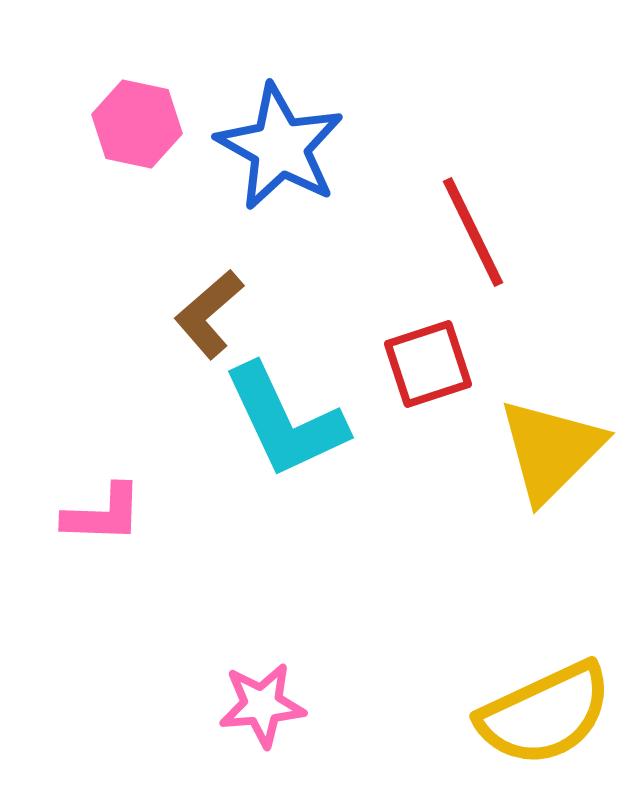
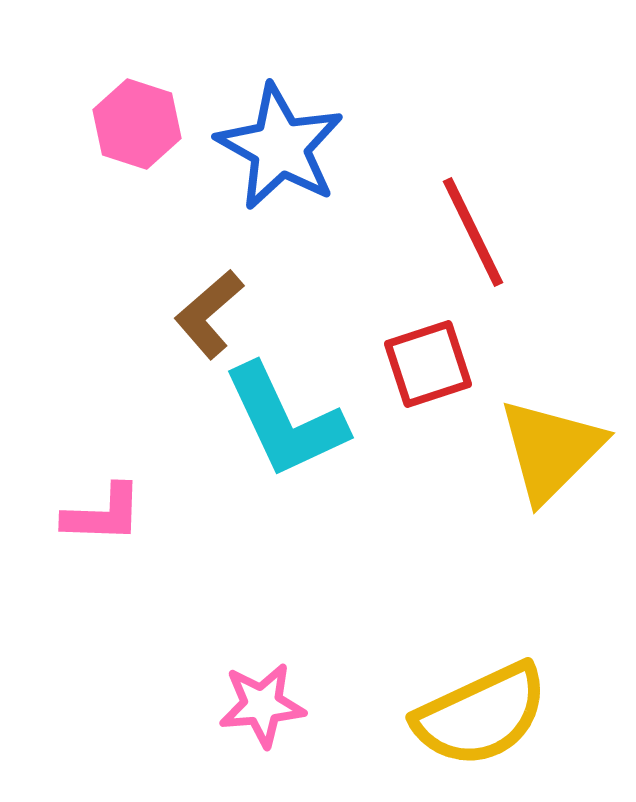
pink hexagon: rotated 6 degrees clockwise
yellow semicircle: moved 64 px left, 1 px down
